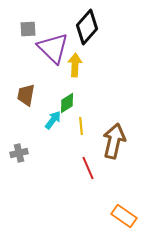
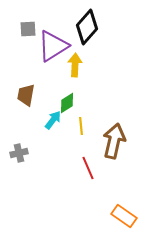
purple triangle: moved 2 px up; rotated 44 degrees clockwise
